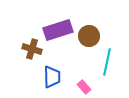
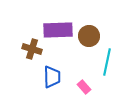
purple rectangle: rotated 16 degrees clockwise
